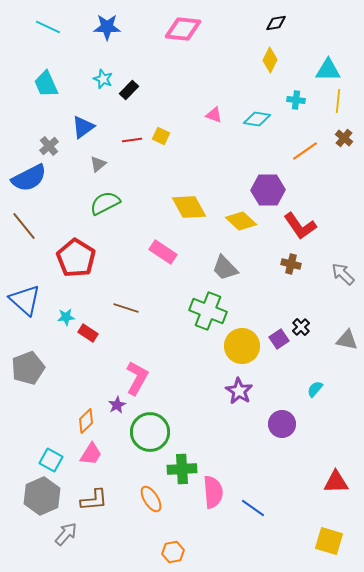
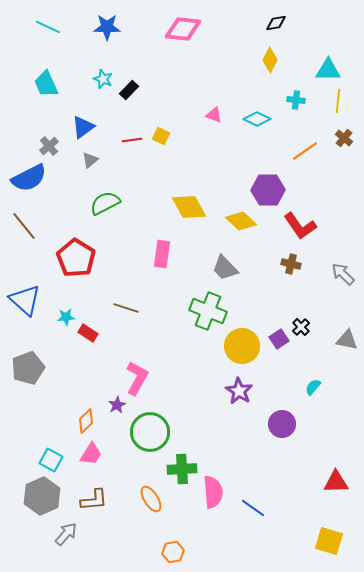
cyan diamond at (257, 119): rotated 16 degrees clockwise
gray triangle at (98, 164): moved 8 px left, 4 px up
pink rectangle at (163, 252): moved 1 px left, 2 px down; rotated 64 degrees clockwise
cyan semicircle at (315, 389): moved 2 px left, 2 px up
